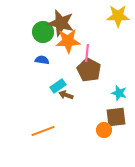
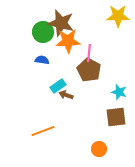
pink line: moved 2 px right
cyan star: moved 1 px up
orange circle: moved 5 px left, 19 px down
